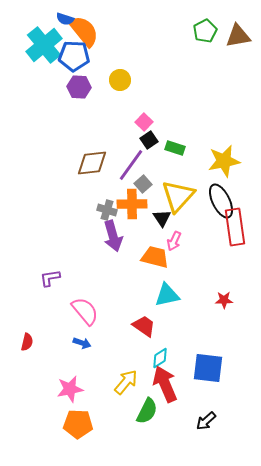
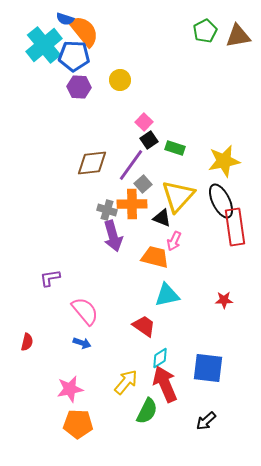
black triangle: rotated 36 degrees counterclockwise
